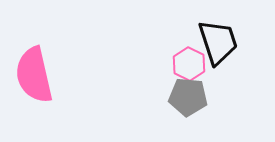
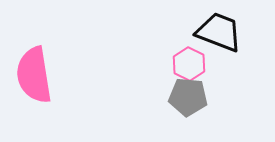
black trapezoid: moved 1 px right, 10 px up; rotated 51 degrees counterclockwise
pink semicircle: rotated 4 degrees clockwise
